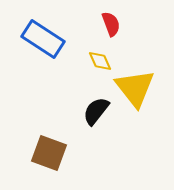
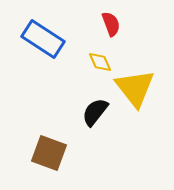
yellow diamond: moved 1 px down
black semicircle: moved 1 px left, 1 px down
